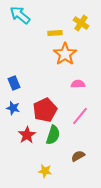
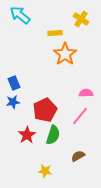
yellow cross: moved 4 px up
pink semicircle: moved 8 px right, 9 px down
blue star: moved 6 px up; rotated 24 degrees counterclockwise
